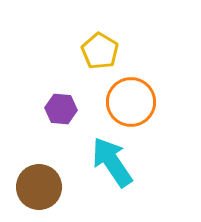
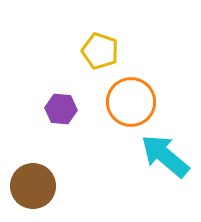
yellow pentagon: rotated 12 degrees counterclockwise
cyan arrow: moved 53 px right, 6 px up; rotated 16 degrees counterclockwise
brown circle: moved 6 px left, 1 px up
